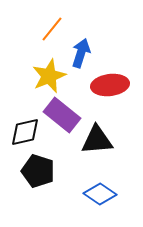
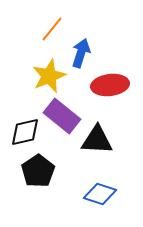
purple rectangle: moved 1 px down
black triangle: rotated 8 degrees clockwise
black pentagon: rotated 20 degrees clockwise
blue diamond: rotated 16 degrees counterclockwise
